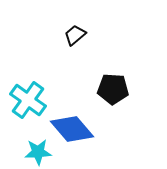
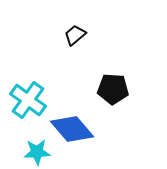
cyan star: moved 1 px left
